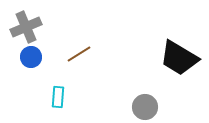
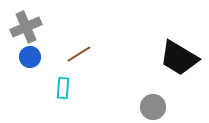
blue circle: moved 1 px left
cyan rectangle: moved 5 px right, 9 px up
gray circle: moved 8 px right
